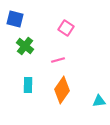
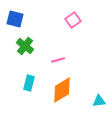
pink square: moved 7 px right, 8 px up; rotated 21 degrees clockwise
cyan rectangle: moved 1 px right, 2 px up; rotated 14 degrees clockwise
orange diamond: rotated 24 degrees clockwise
